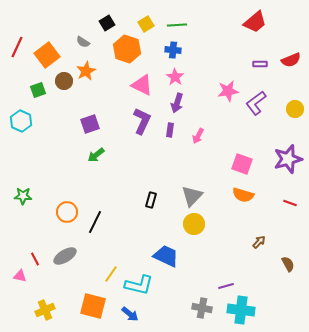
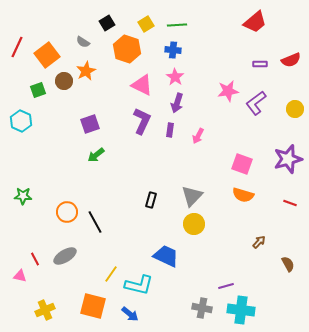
black line at (95, 222): rotated 55 degrees counterclockwise
